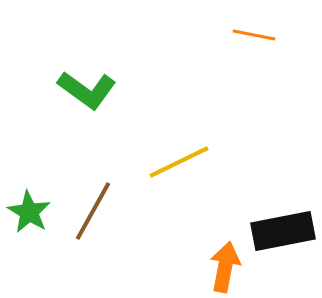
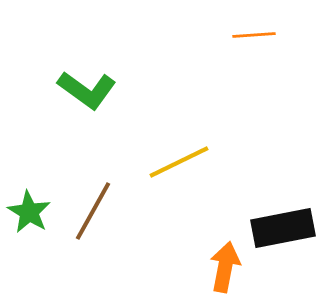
orange line: rotated 15 degrees counterclockwise
black rectangle: moved 3 px up
